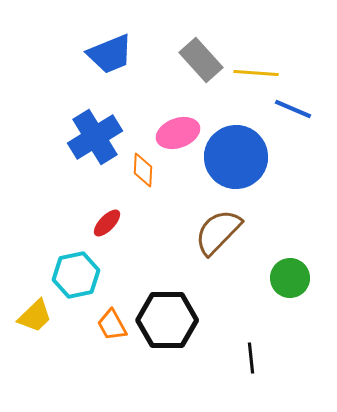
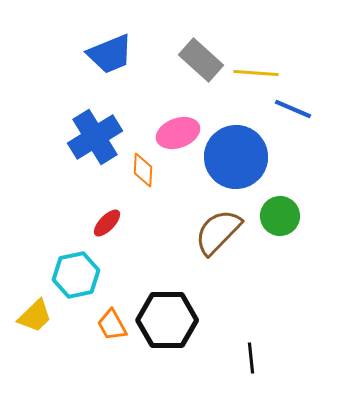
gray rectangle: rotated 6 degrees counterclockwise
green circle: moved 10 px left, 62 px up
